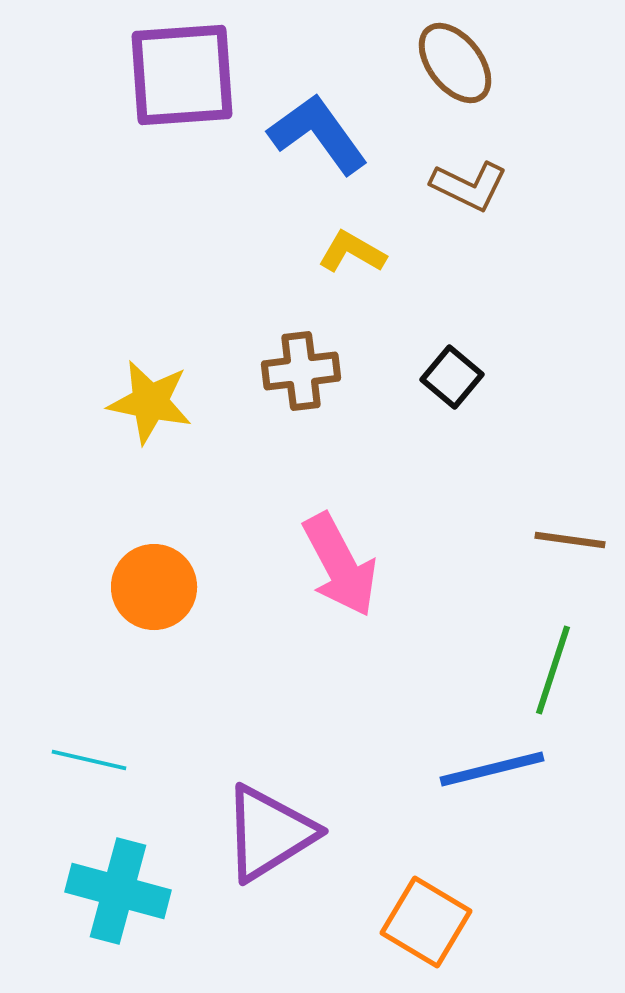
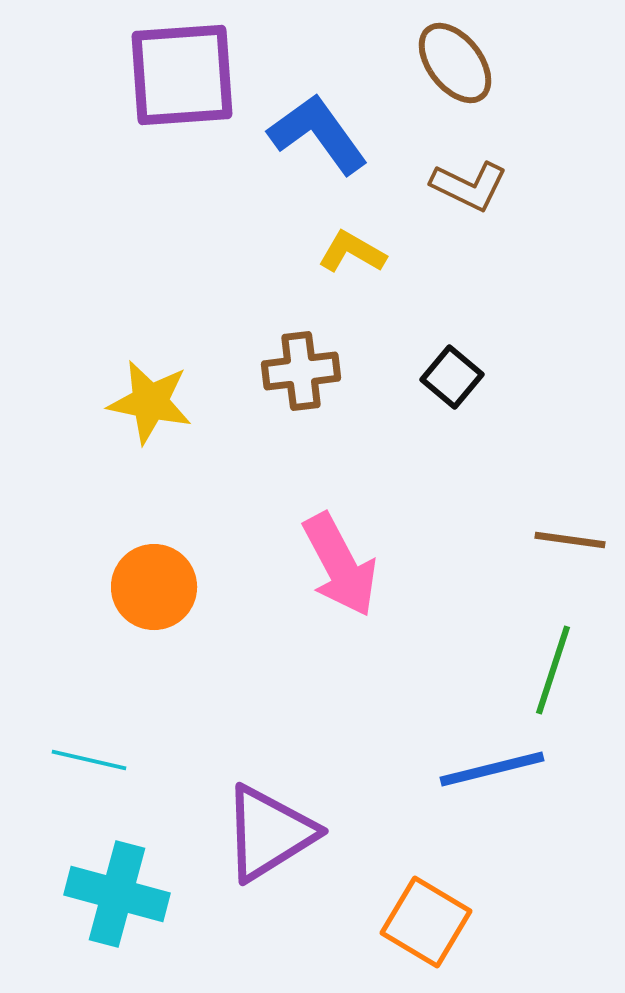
cyan cross: moved 1 px left, 3 px down
